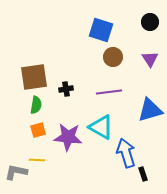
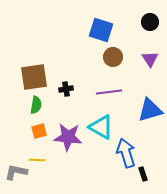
orange square: moved 1 px right, 1 px down
